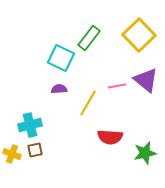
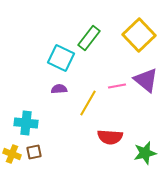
cyan cross: moved 4 px left, 2 px up; rotated 20 degrees clockwise
brown square: moved 1 px left, 2 px down
